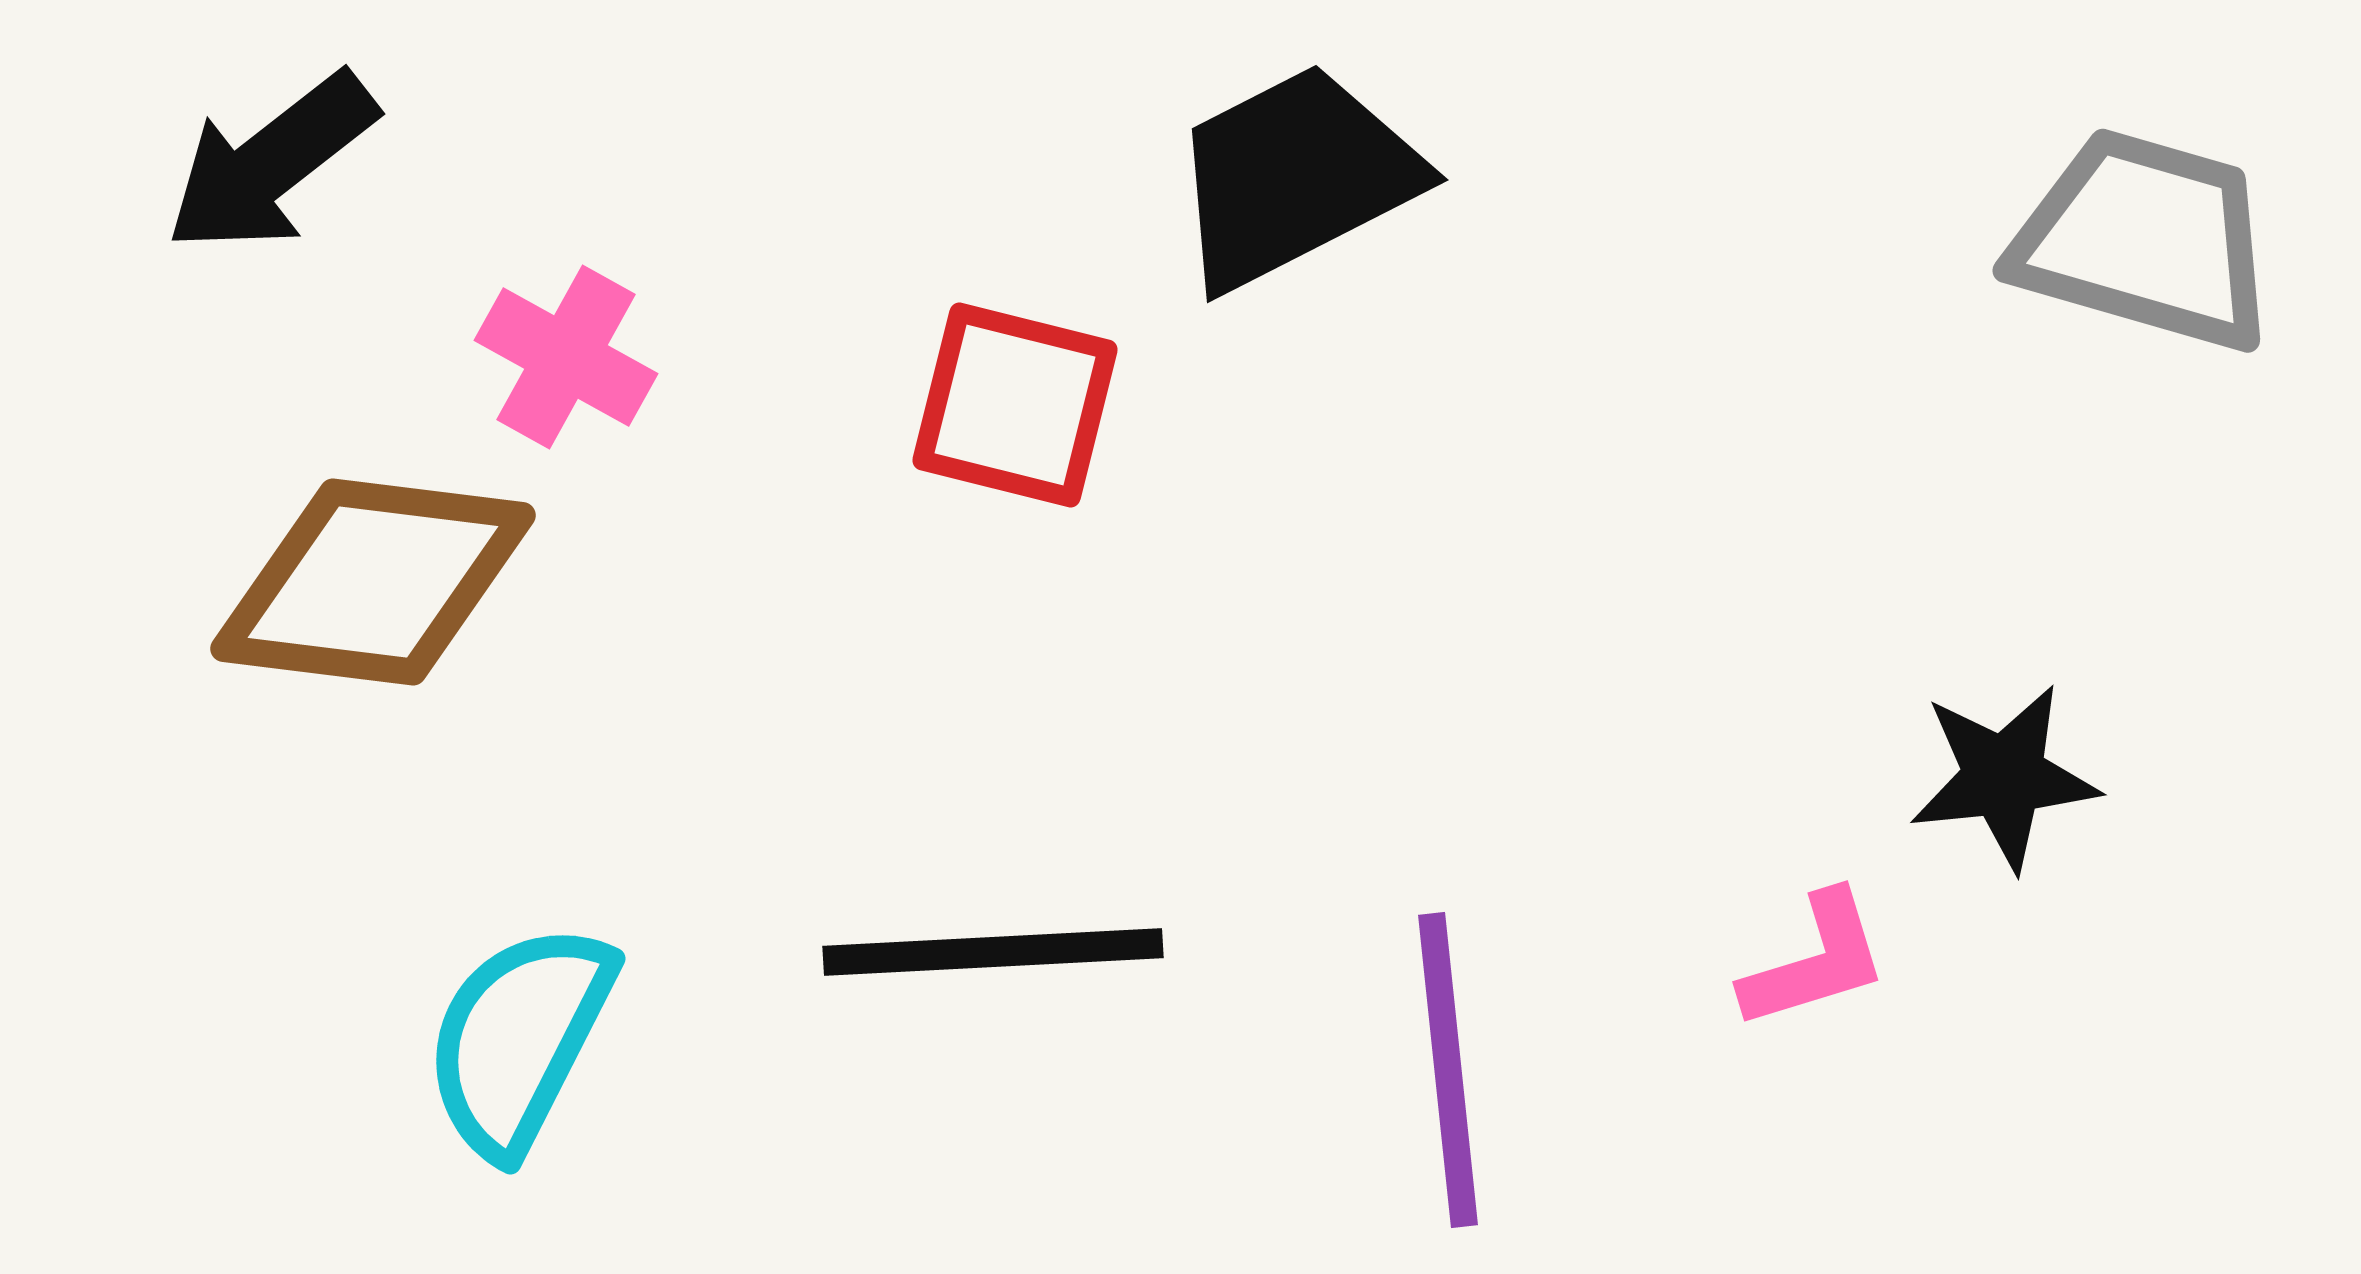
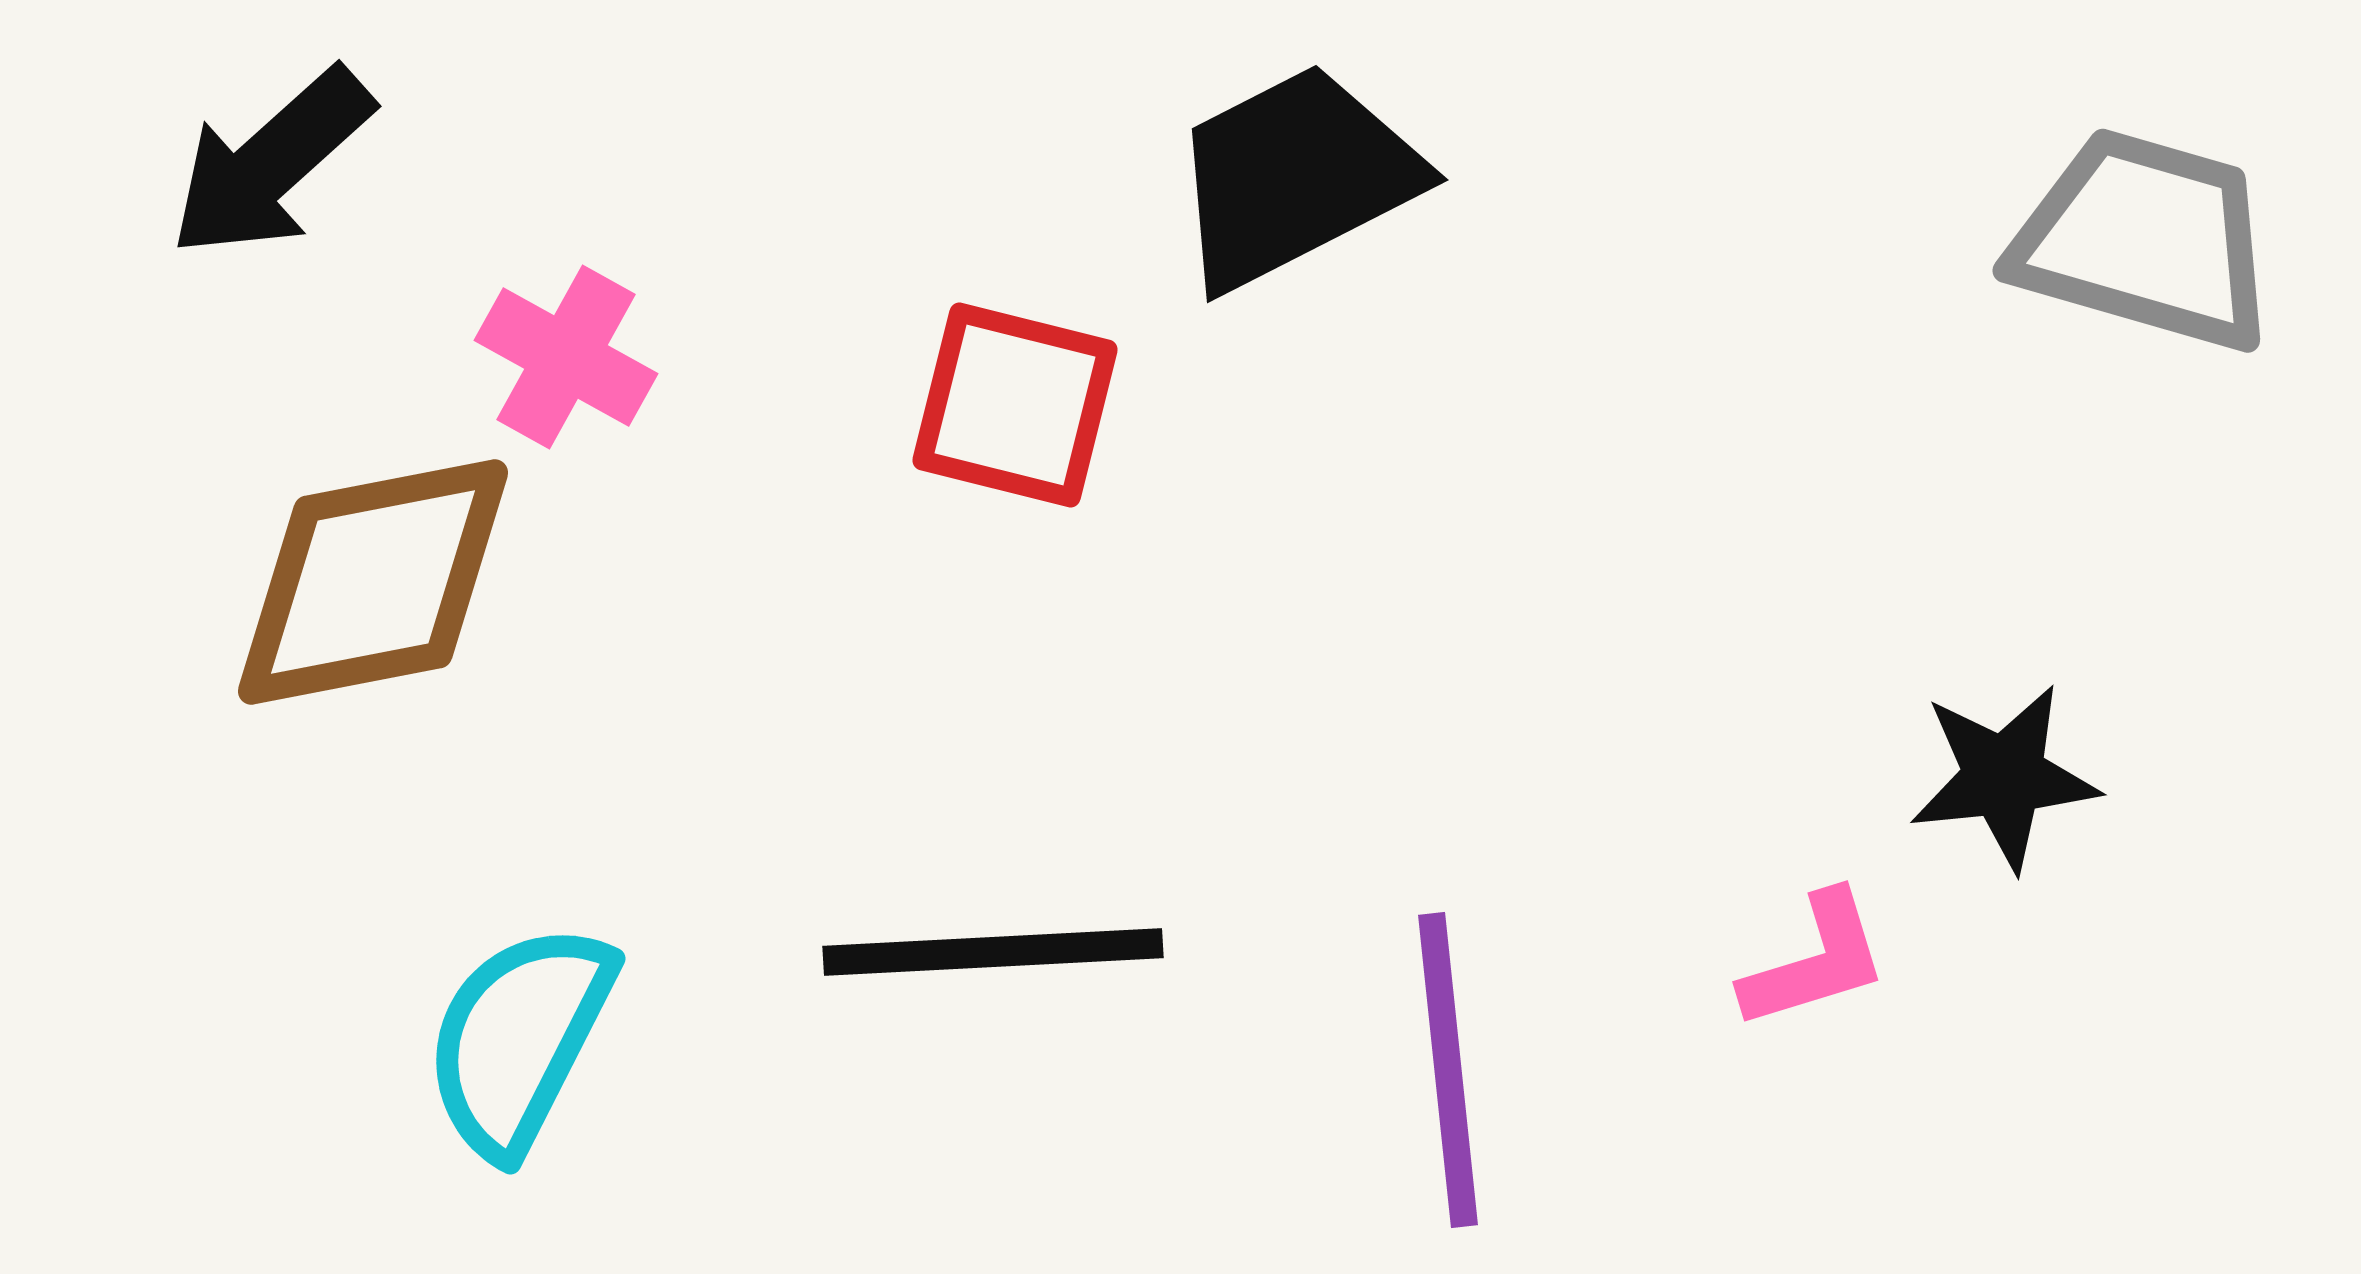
black arrow: rotated 4 degrees counterclockwise
brown diamond: rotated 18 degrees counterclockwise
